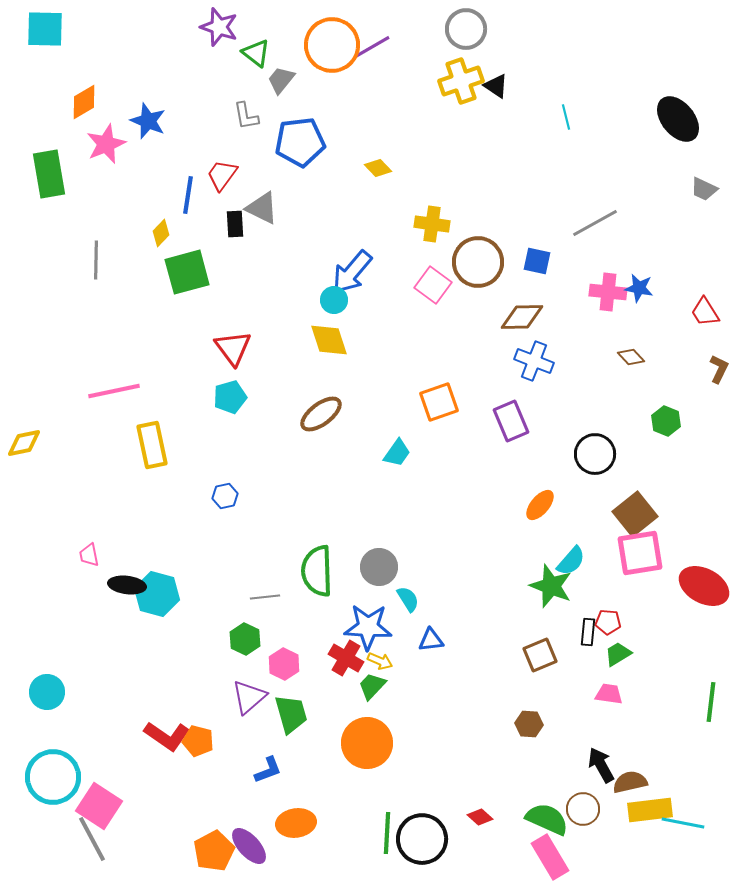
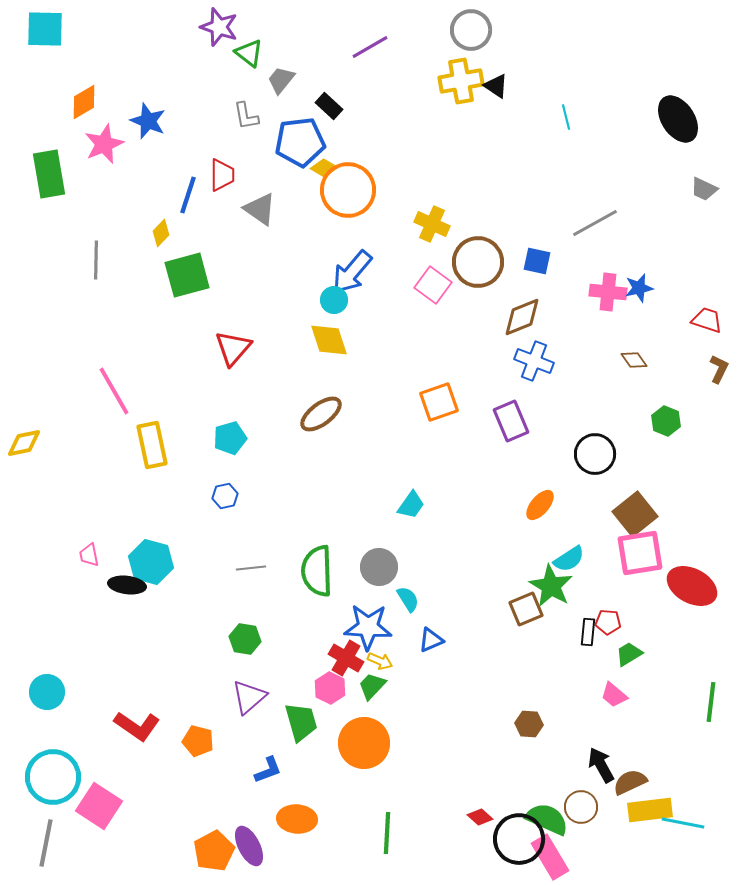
gray circle at (466, 29): moved 5 px right, 1 px down
orange circle at (332, 45): moved 16 px right, 145 px down
purple line at (372, 47): moved 2 px left
green triangle at (256, 53): moved 7 px left
yellow cross at (461, 81): rotated 9 degrees clockwise
black ellipse at (678, 119): rotated 6 degrees clockwise
pink star at (106, 144): moved 2 px left
yellow diamond at (378, 168): moved 54 px left; rotated 16 degrees counterclockwise
red trapezoid at (222, 175): rotated 144 degrees clockwise
blue line at (188, 195): rotated 9 degrees clockwise
gray triangle at (262, 208): moved 2 px left, 1 px down; rotated 9 degrees clockwise
black rectangle at (235, 224): moved 94 px right, 118 px up; rotated 44 degrees counterclockwise
yellow cross at (432, 224): rotated 16 degrees clockwise
green square at (187, 272): moved 3 px down
blue star at (639, 288): rotated 24 degrees counterclockwise
red trapezoid at (705, 312): moved 2 px right, 8 px down; rotated 140 degrees clockwise
brown diamond at (522, 317): rotated 21 degrees counterclockwise
red triangle at (233, 348): rotated 18 degrees clockwise
brown diamond at (631, 357): moved 3 px right, 3 px down; rotated 8 degrees clockwise
pink line at (114, 391): rotated 72 degrees clockwise
cyan pentagon at (230, 397): moved 41 px down
cyan trapezoid at (397, 453): moved 14 px right, 52 px down
cyan semicircle at (571, 561): moved 2 px left, 2 px up; rotated 16 degrees clockwise
green star at (551, 586): rotated 9 degrees clockwise
red ellipse at (704, 586): moved 12 px left
cyan hexagon at (157, 594): moved 6 px left, 32 px up
gray line at (265, 597): moved 14 px left, 29 px up
green hexagon at (245, 639): rotated 16 degrees counterclockwise
blue triangle at (431, 640): rotated 16 degrees counterclockwise
green trapezoid at (618, 654): moved 11 px right
brown square at (540, 655): moved 14 px left, 46 px up
pink hexagon at (284, 664): moved 46 px right, 24 px down
pink trapezoid at (609, 694): moved 5 px right, 1 px down; rotated 148 degrees counterclockwise
green trapezoid at (291, 714): moved 10 px right, 8 px down
red L-shape at (167, 736): moved 30 px left, 10 px up
orange circle at (367, 743): moved 3 px left
brown semicircle at (630, 782): rotated 12 degrees counterclockwise
brown circle at (583, 809): moved 2 px left, 2 px up
orange ellipse at (296, 823): moved 1 px right, 4 px up; rotated 12 degrees clockwise
gray line at (92, 839): moved 46 px left, 4 px down; rotated 39 degrees clockwise
black circle at (422, 839): moved 97 px right
purple ellipse at (249, 846): rotated 15 degrees clockwise
